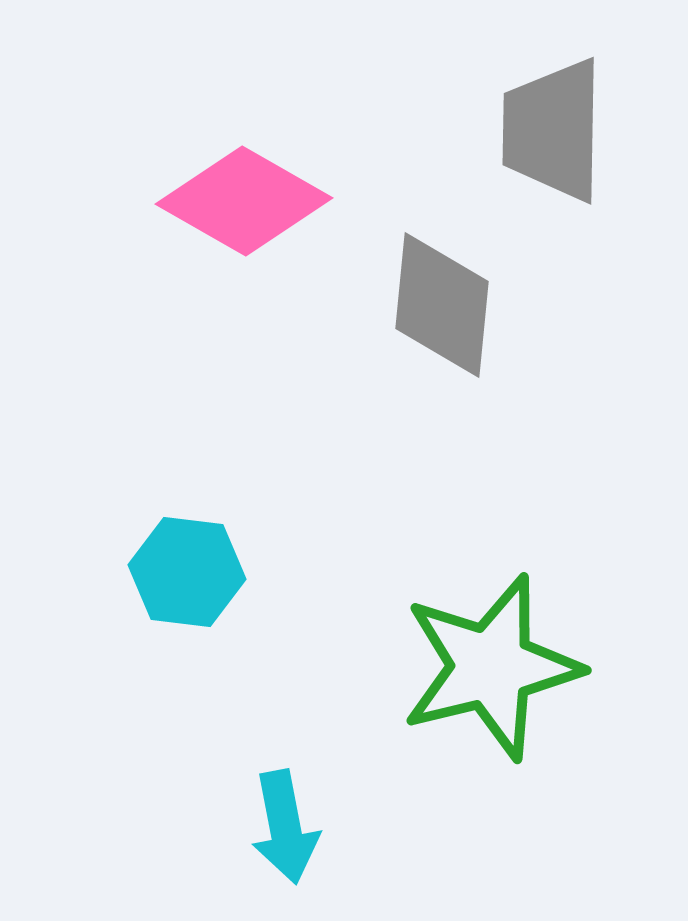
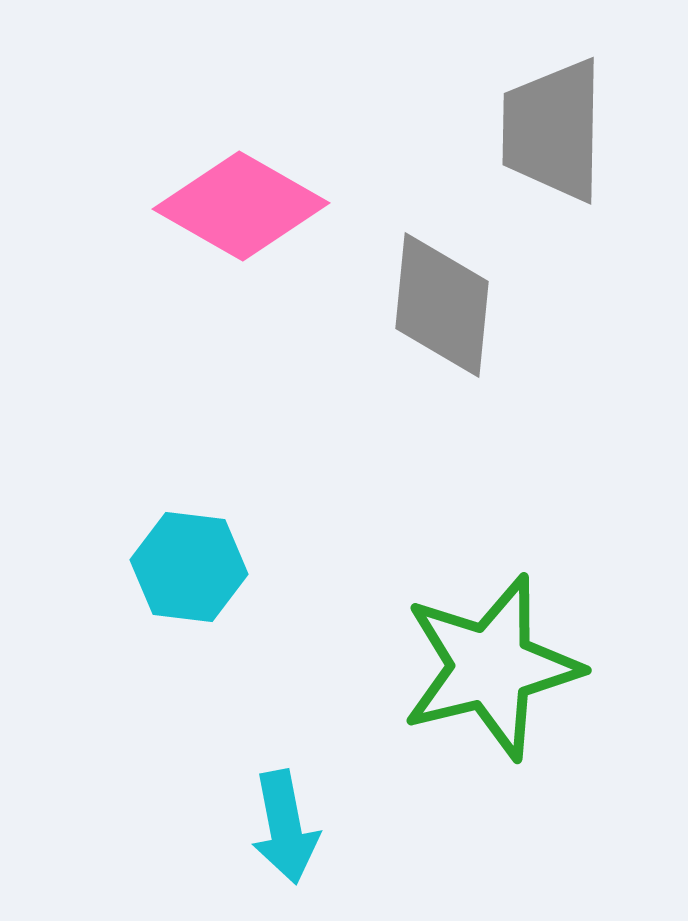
pink diamond: moved 3 px left, 5 px down
cyan hexagon: moved 2 px right, 5 px up
